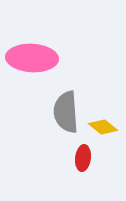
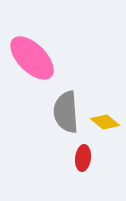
pink ellipse: rotated 42 degrees clockwise
yellow diamond: moved 2 px right, 5 px up
